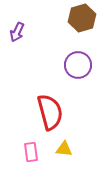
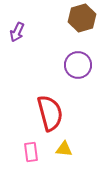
red semicircle: moved 1 px down
